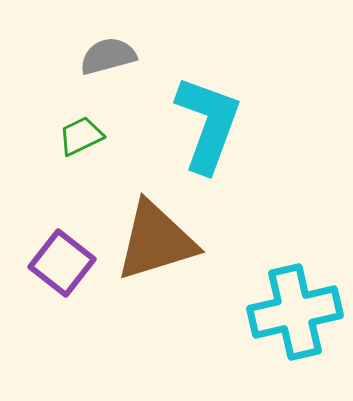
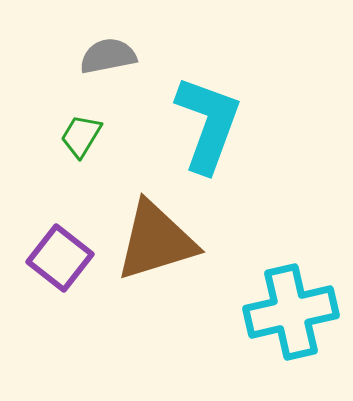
gray semicircle: rotated 4 degrees clockwise
green trapezoid: rotated 33 degrees counterclockwise
purple square: moved 2 px left, 5 px up
cyan cross: moved 4 px left
